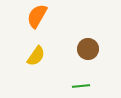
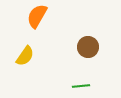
brown circle: moved 2 px up
yellow semicircle: moved 11 px left
